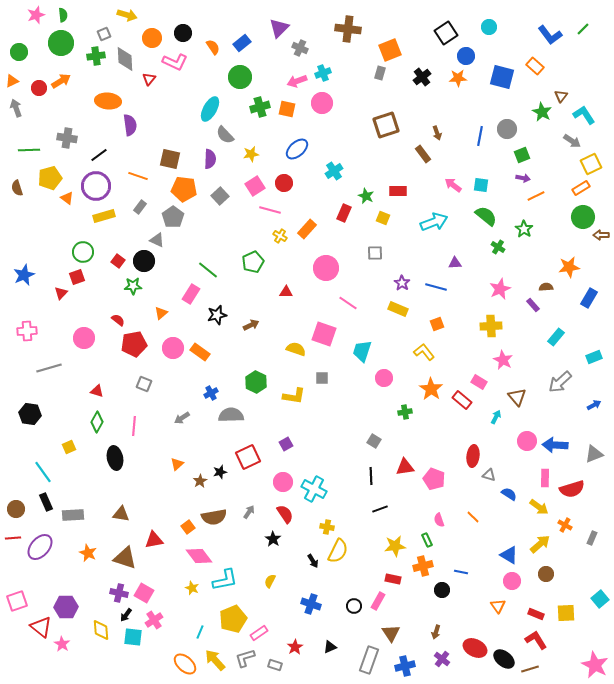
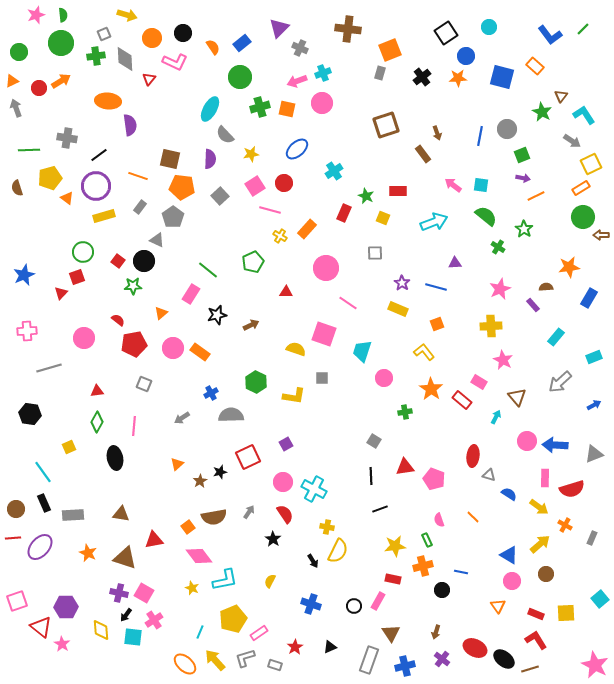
orange pentagon at (184, 189): moved 2 px left, 2 px up
red triangle at (97, 391): rotated 24 degrees counterclockwise
black rectangle at (46, 502): moved 2 px left, 1 px down
